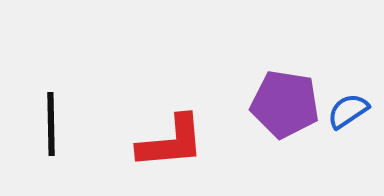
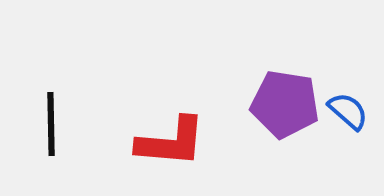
blue semicircle: rotated 75 degrees clockwise
red L-shape: rotated 10 degrees clockwise
